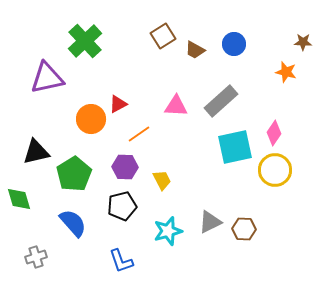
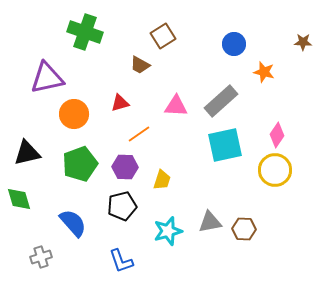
green cross: moved 9 px up; rotated 28 degrees counterclockwise
brown trapezoid: moved 55 px left, 15 px down
orange star: moved 22 px left
red triangle: moved 2 px right, 1 px up; rotated 12 degrees clockwise
orange circle: moved 17 px left, 5 px up
pink diamond: moved 3 px right, 2 px down
cyan square: moved 10 px left, 2 px up
black triangle: moved 9 px left, 1 px down
green pentagon: moved 6 px right, 10 px up; rotated 12 degrees clockwise
yellow trapezoid: rotated 45 degrees clockwise
gray triangle: rotated 15 degrees clockwise
gray cross: moved 5 px right
